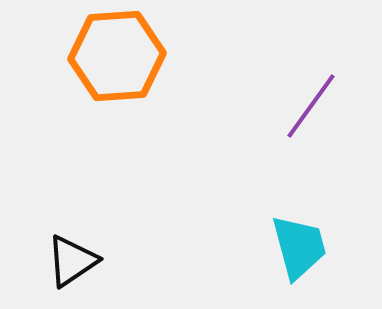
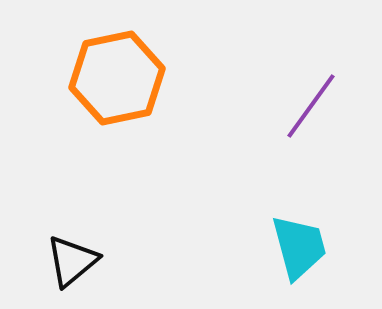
orange hexagon: moved 22 px down; rotated 8 degrees counterclockwise
black triangle: rotated 6 degrees counterclockwise
